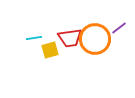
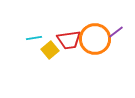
purple line: moved 3 px left, 4 px down
red trapezoid: moved 1 px left, 2 px down
yellow square: rotated 24 degrees counterclockwise
